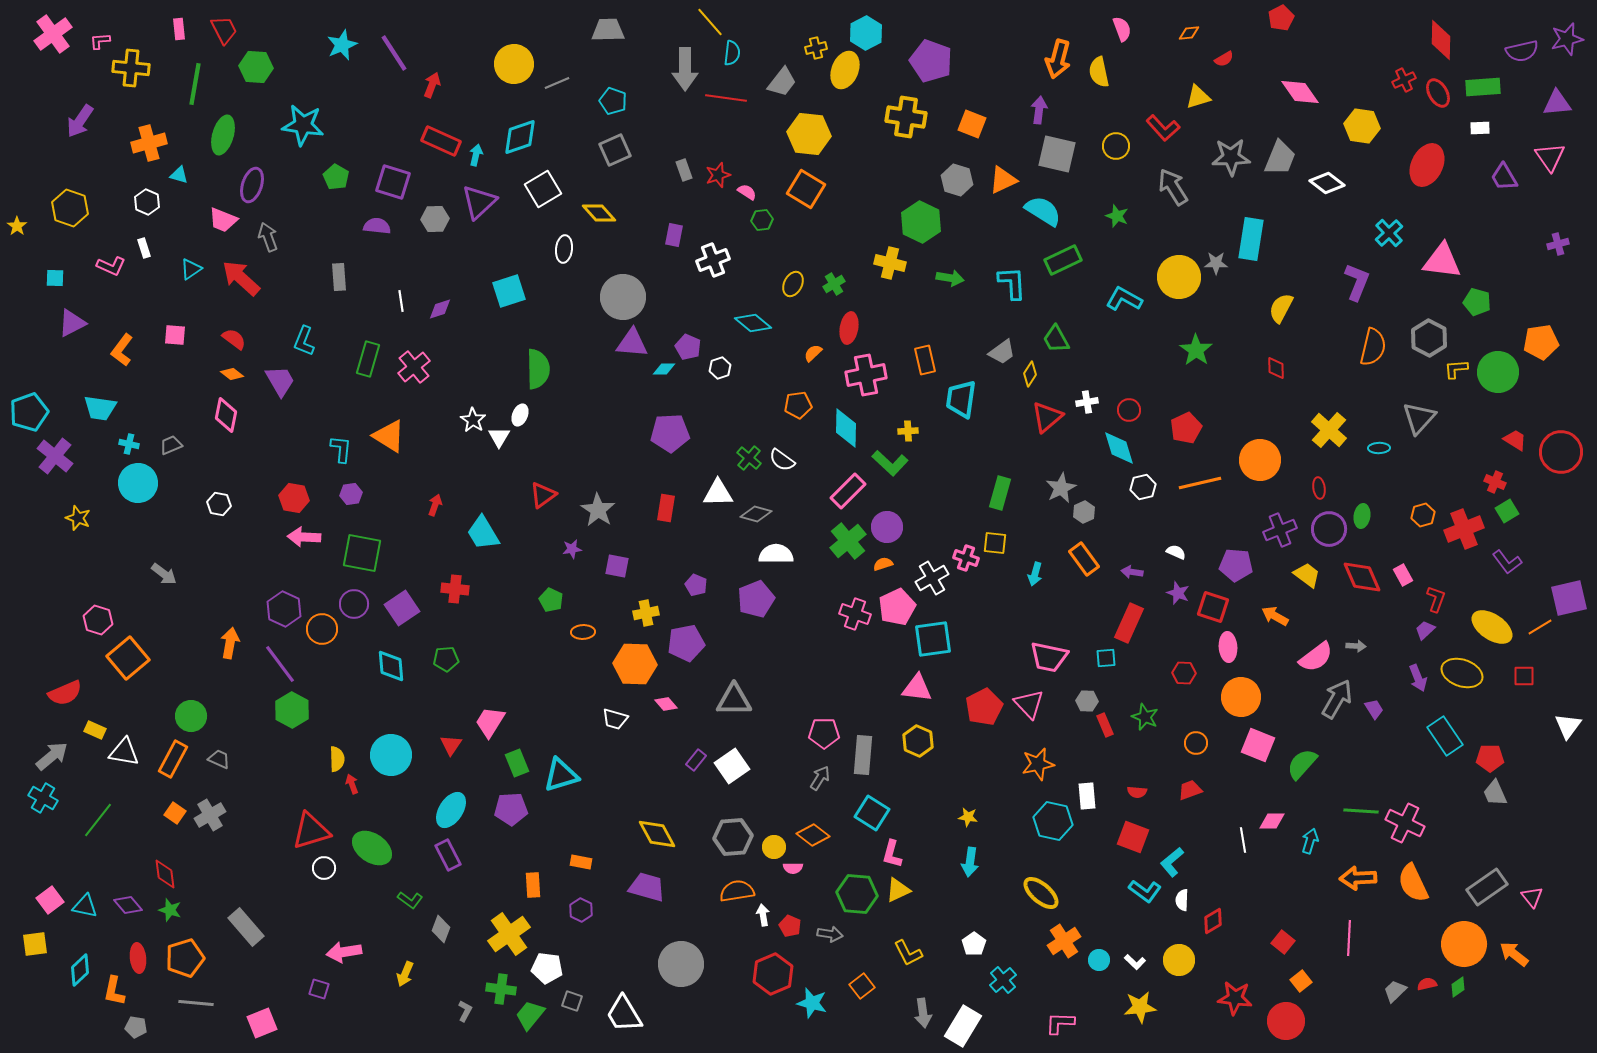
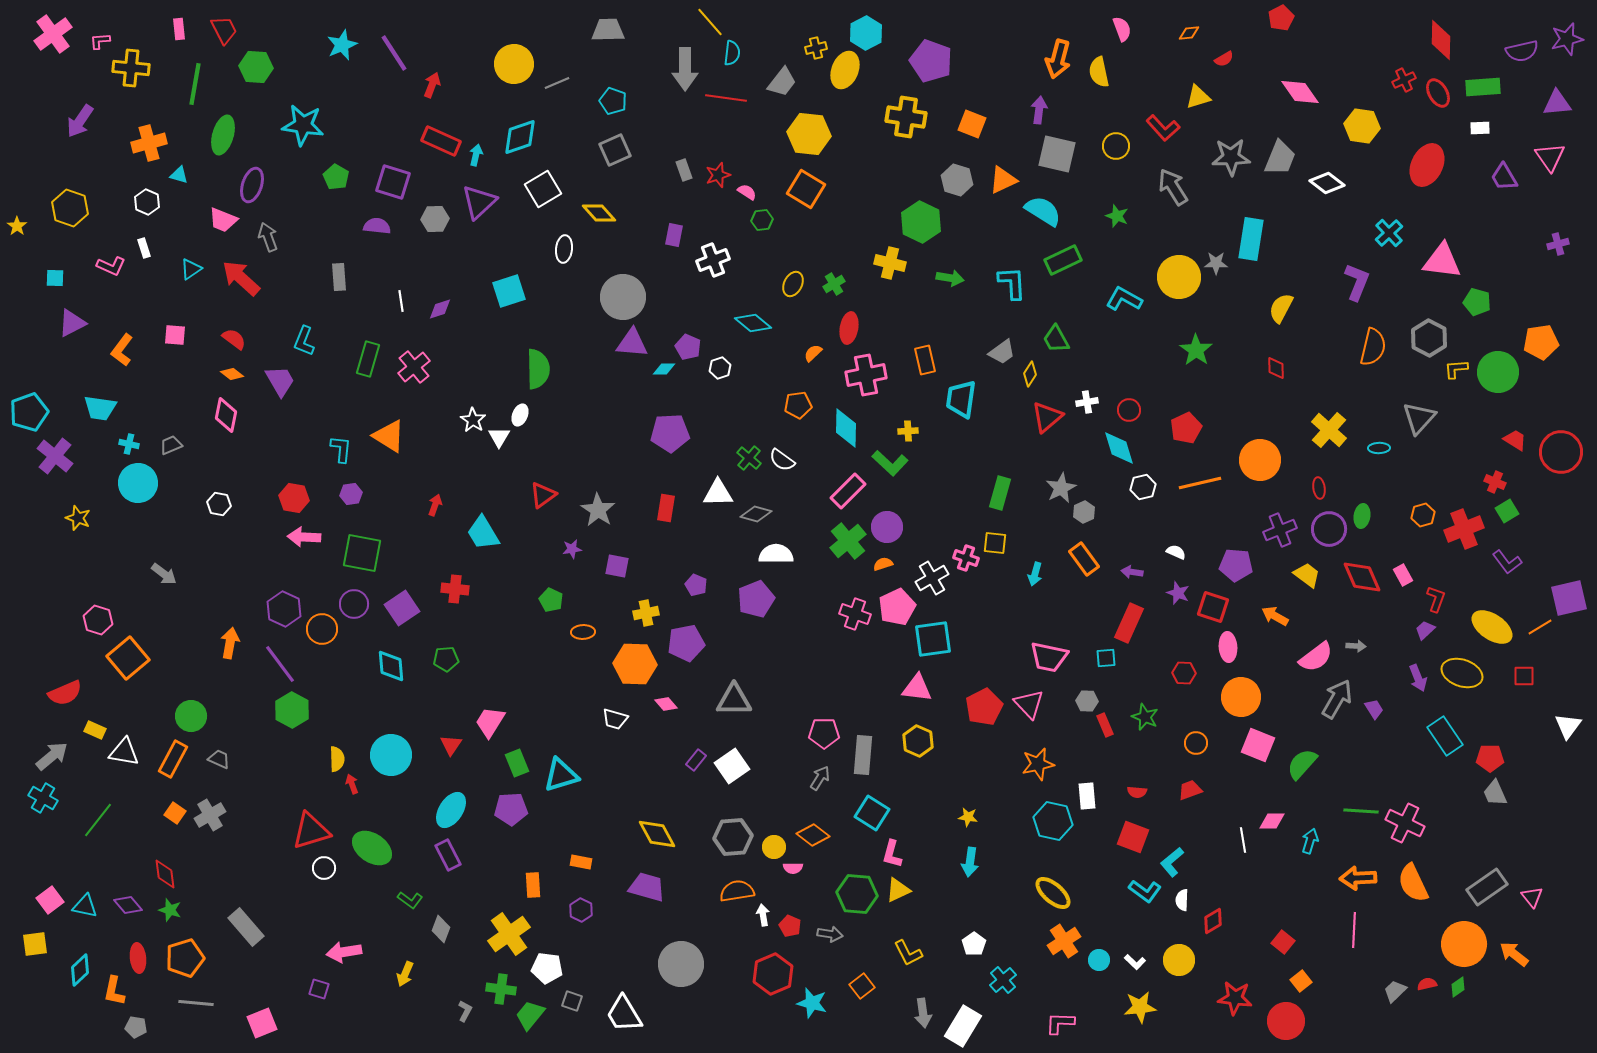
yellow ellipse at (1041, 893): moved 12 px right
pink line at (1349, 938): moved 5 px right, 8 px up
